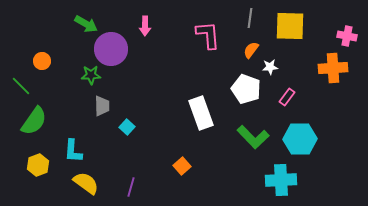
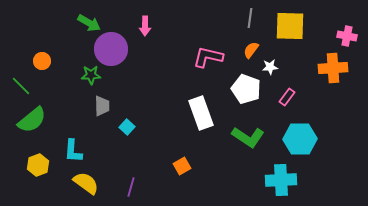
green arrow: moved 3 px right, 1 px up
pink L-shape: moved 22 px down; rotated 72 degrees counterclockwise
green semicircle: moved 2 px left, 1 px up; rotated 16 degrees clockwise
green L-shape: moved 5 px left; rotated 12 degrees counterclockwise
orange square: rotated 12 degrees clockwise
